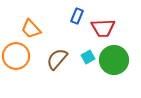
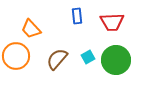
blue rectangle: rotated 28 degrees counterclockwise
red trapezoid: moved 9 px right, 6 px up
green circle: moved 2 px right
